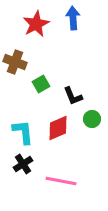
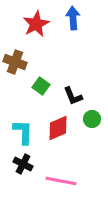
green square: moved 2 px down; rotated 24 degrees counterclockwise
cyan L-shape: rotated 8 degrees clockwise
black cross: rotated 30 degrees counterclockwise
